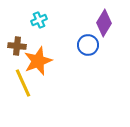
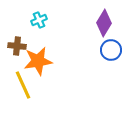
blue circle: moved 23 px right, 5 px down
orange star: rotated 12 degrees clockwise
yellow line: moved 2 px down
